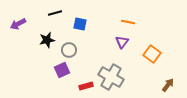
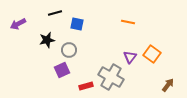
blue square: moved 3 px left
purple triangle: moved 8 px right, 15 px down
